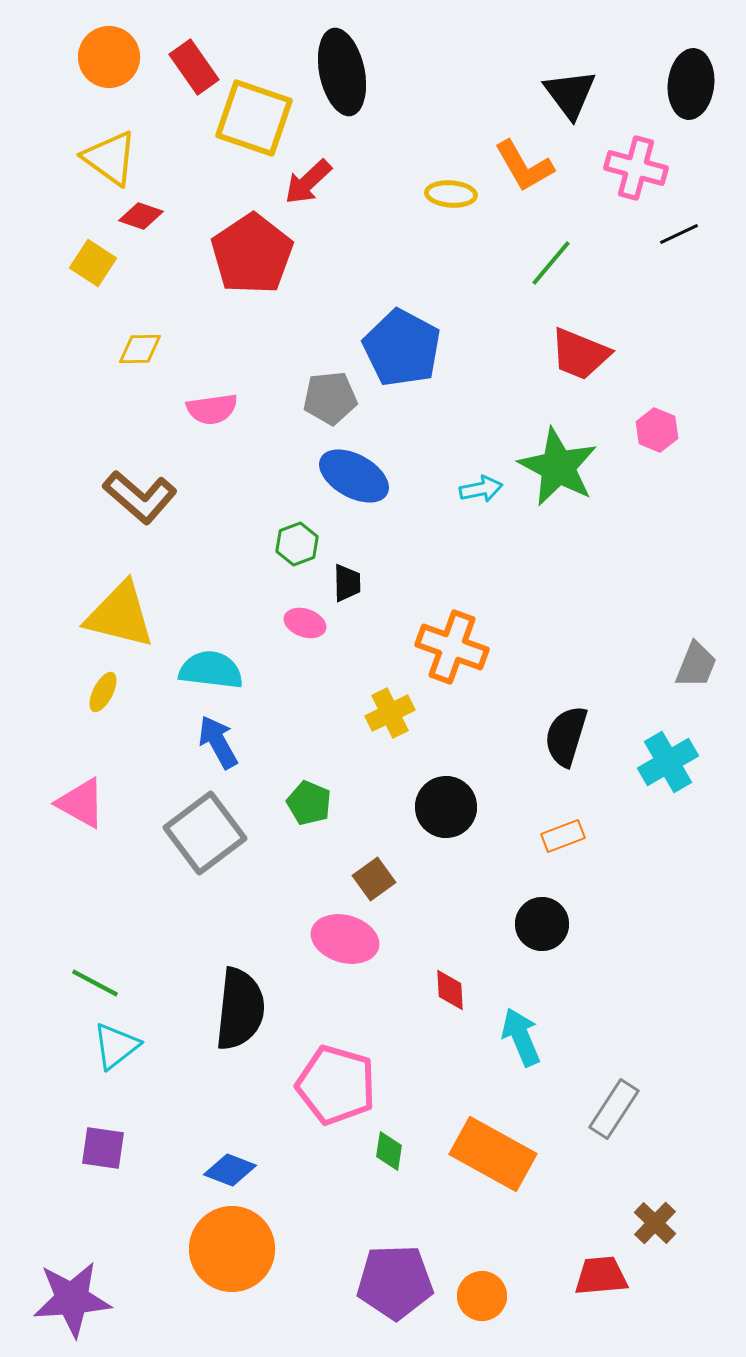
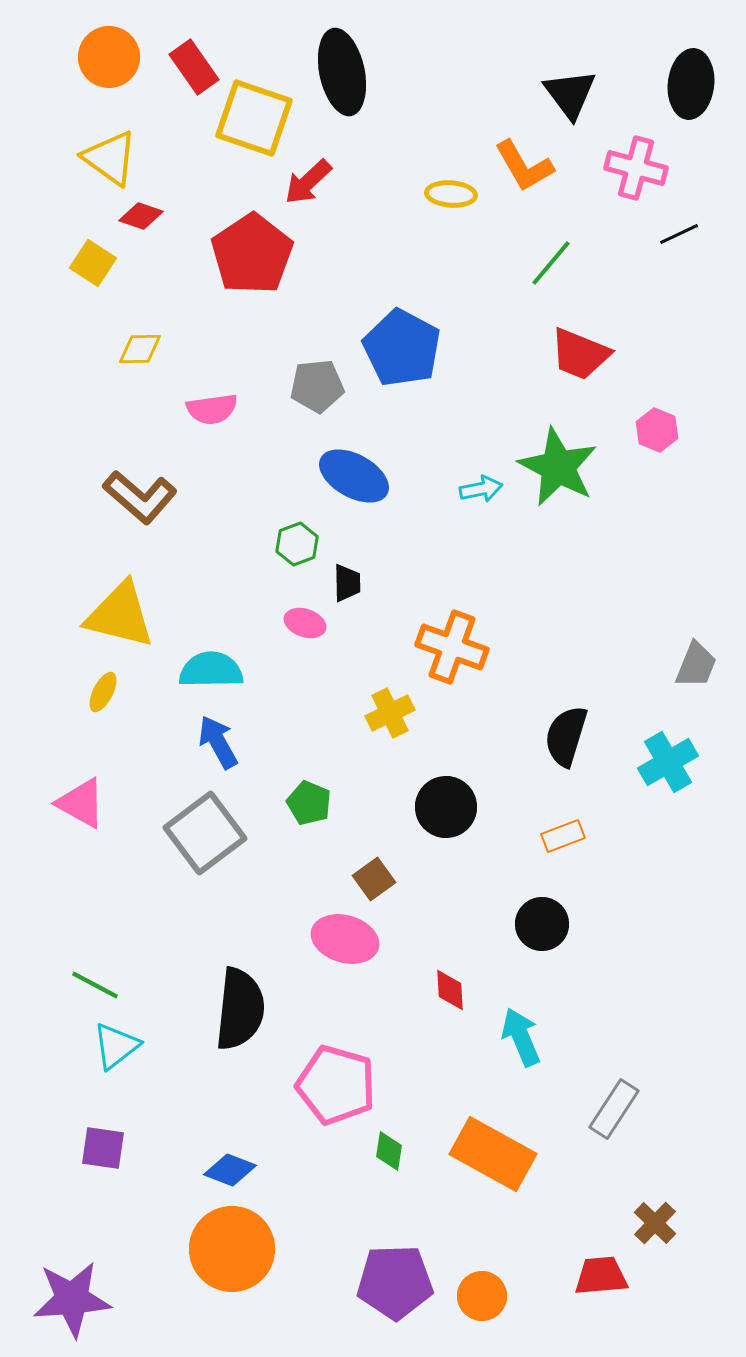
gray pentagon at (330, 398): moved 13 px left, 12 px up
cyan semicircle at (211, 670): rotated 8 degrees counterclockwise
green line at (95, 983): moved 2 px down
